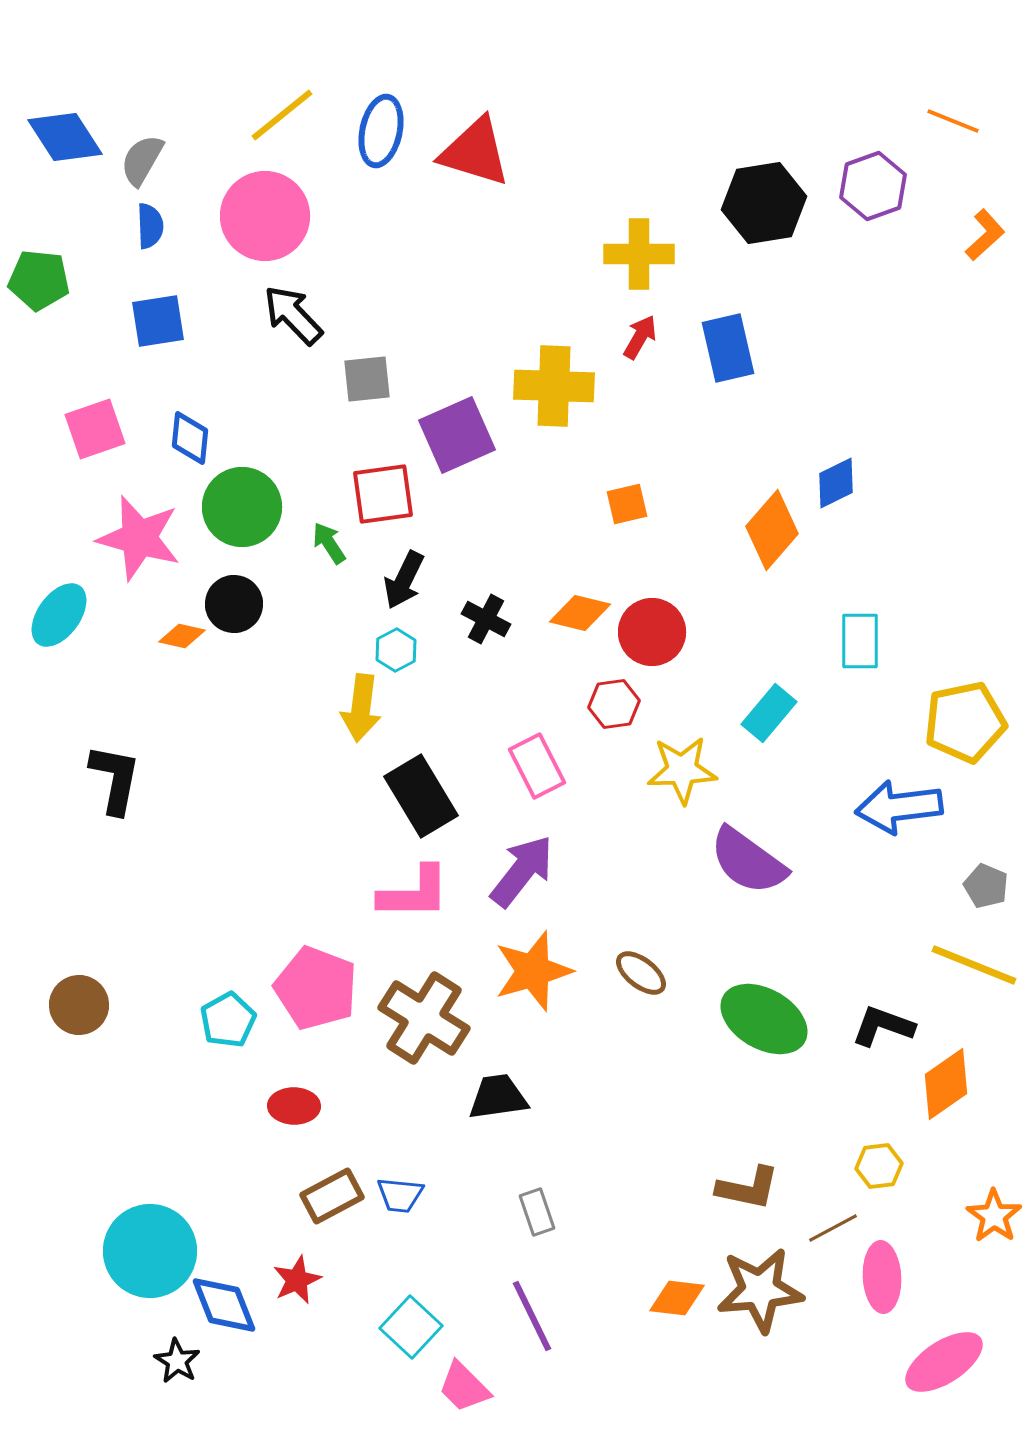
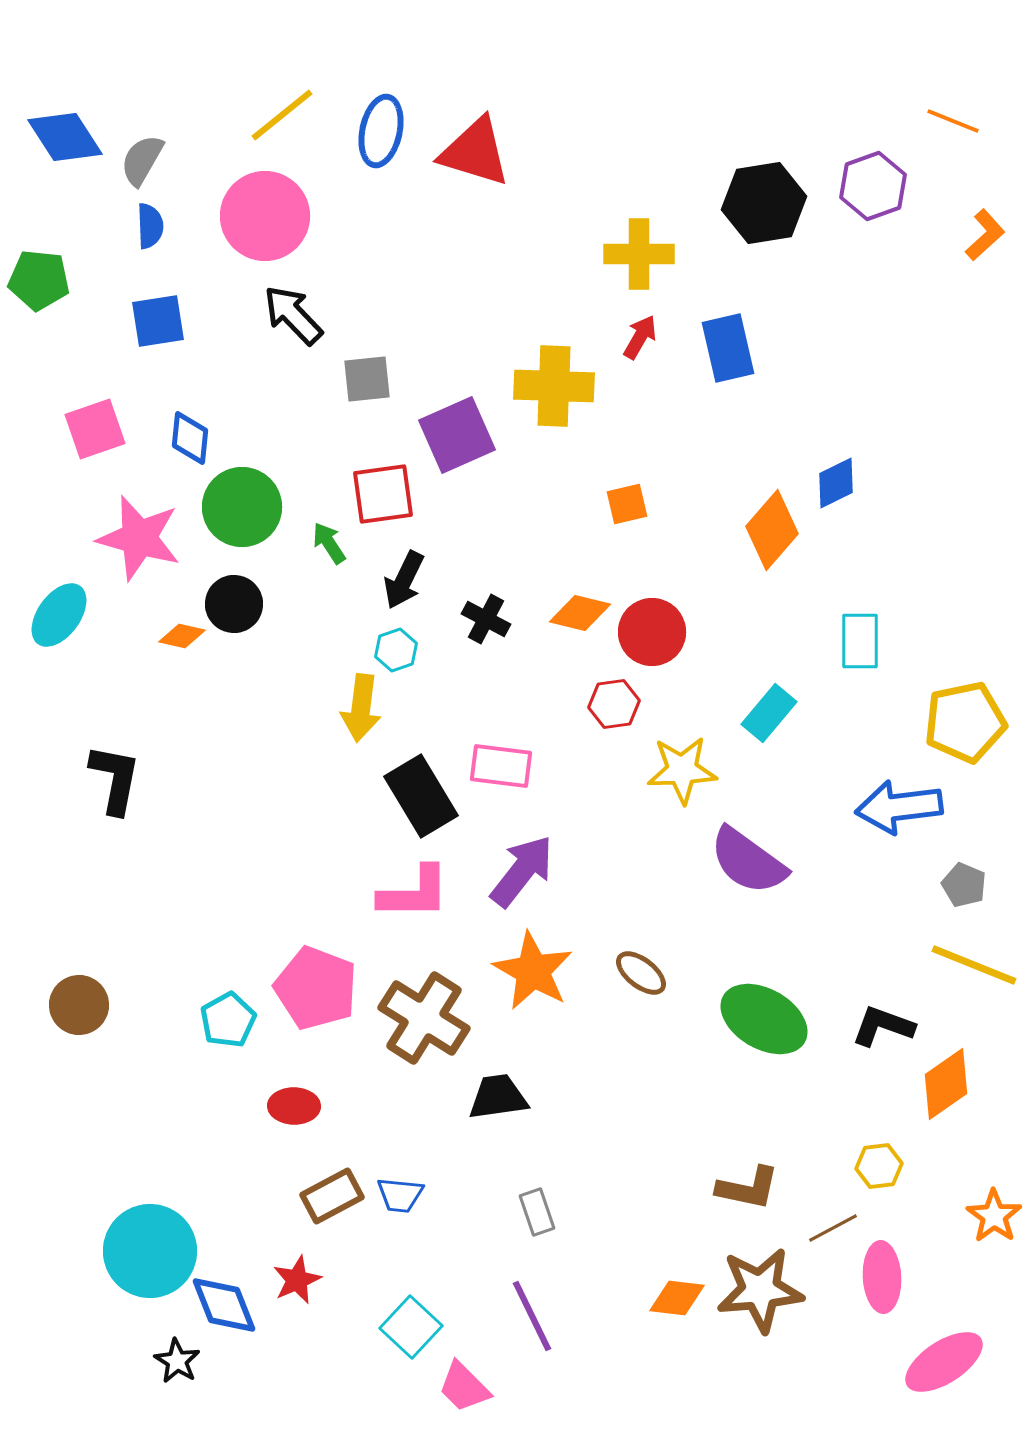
cyan hexagon at (396, 650): rotated 9 degrees clockwise
pink rectangle at (537, 766): moved 36 px left; rotated 56 degrees counterclockwise
gray pentagon at (986, 886): moved 22 px left, 1 px up
orange star at (533, 971): rotated 26 degrees counterclockwise
